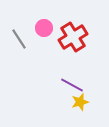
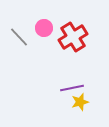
gray line: moved 2 px up; rotated 10 degrees counterclockwise
purple line: moved 3 px down; rotated 40 degrees counterclockwise
